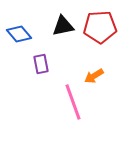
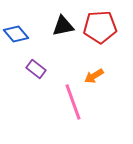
blue diamond: moved 3 px left
purple rectangle: moved 5 px left, 5 px down; rotated 42 degrees counterclockwise
